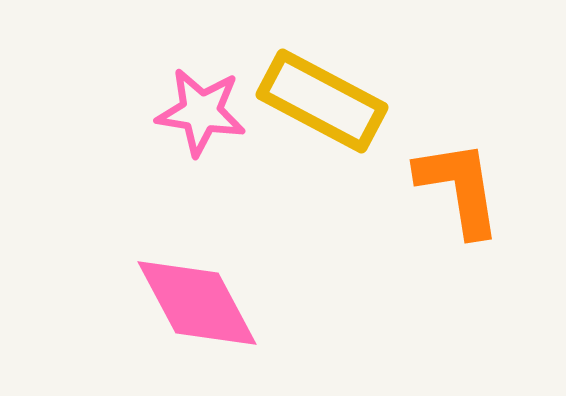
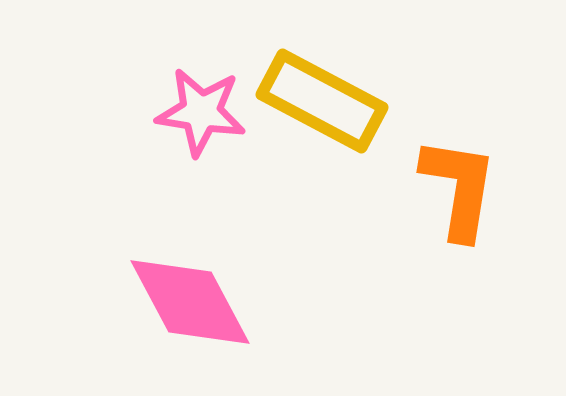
orange L-shape: rotated 18 degrees clockwise
pink diamond: moved 7 px left, 1 px up
